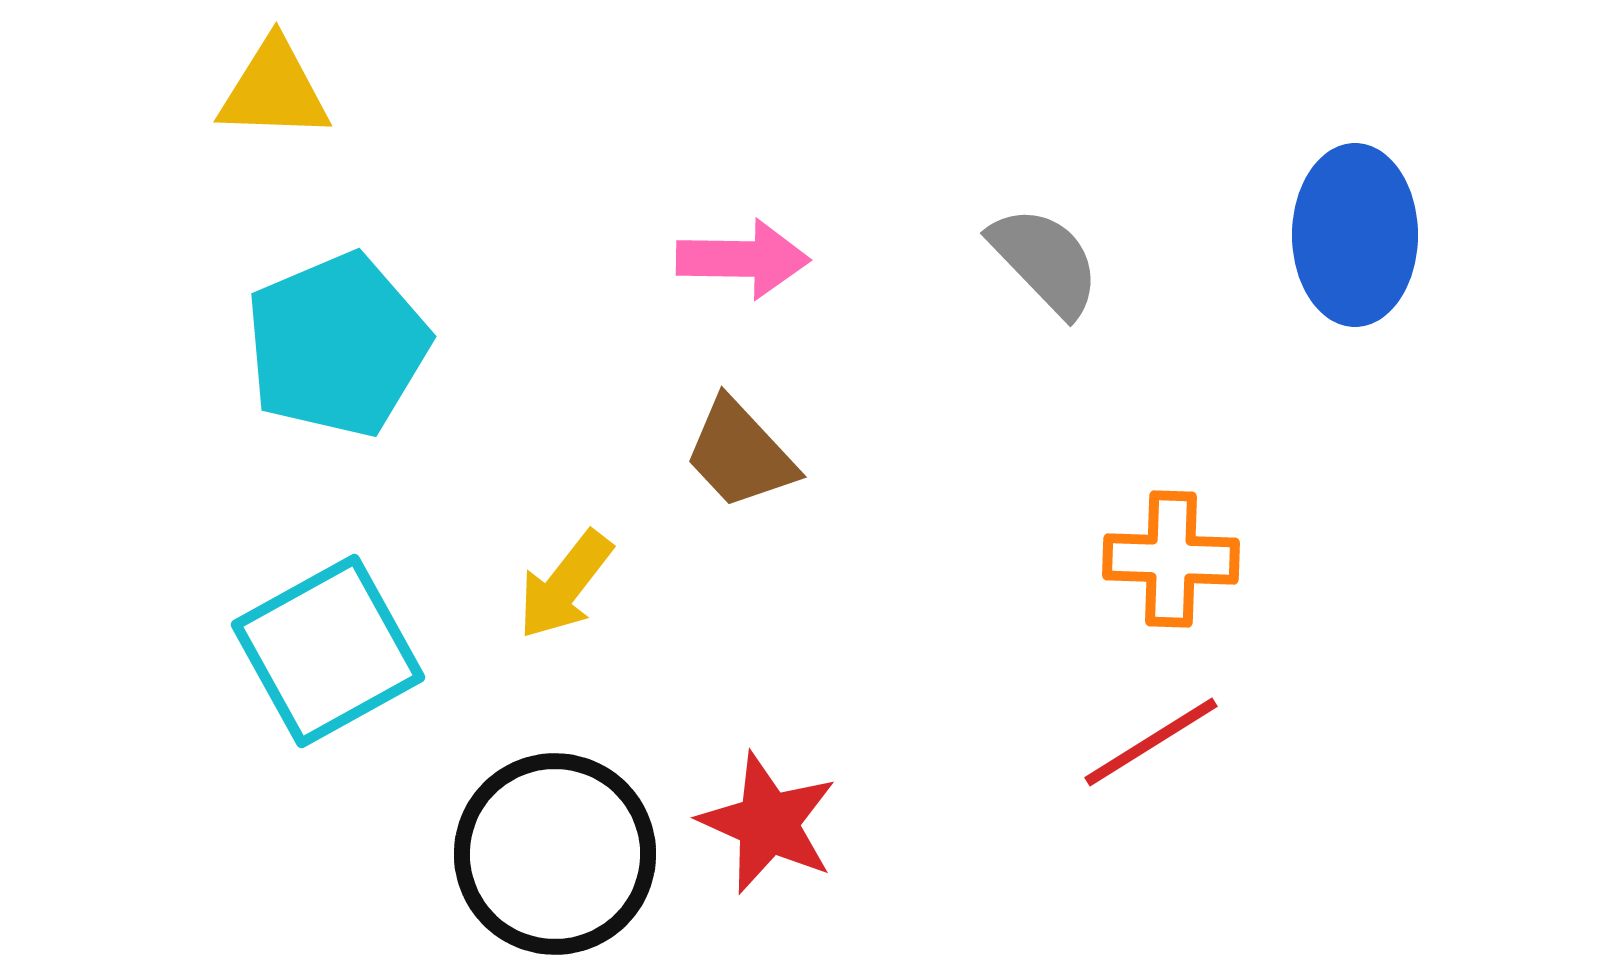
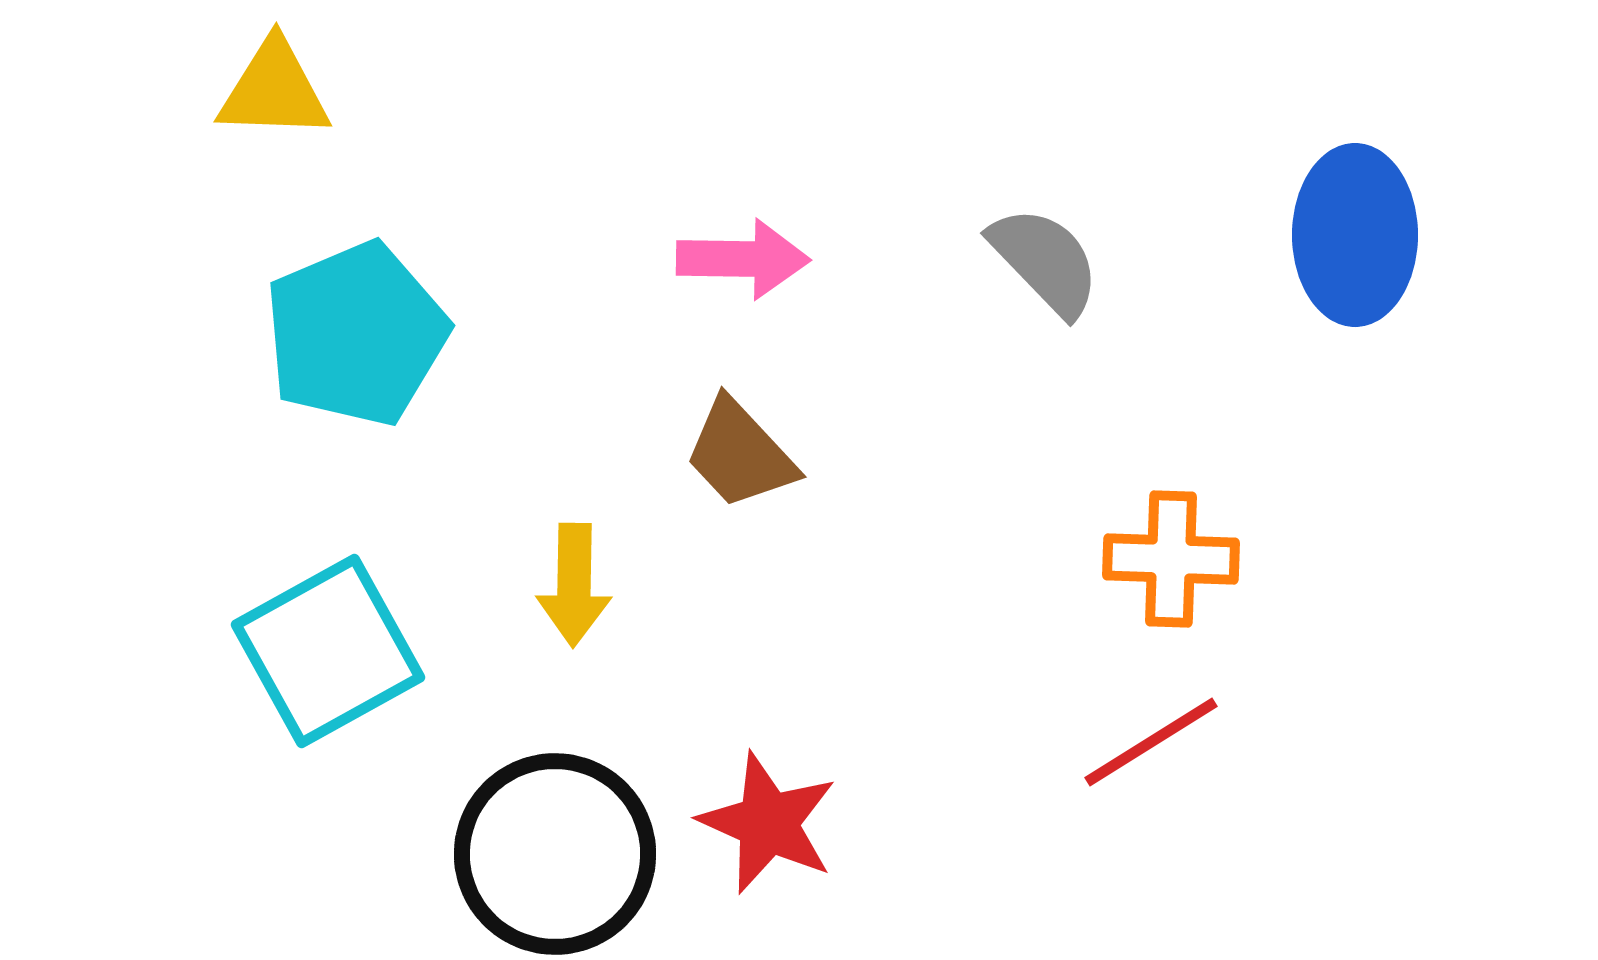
cyan pentagon: moved 19 px right, 11 px up
yellow arrow: moved 9 px right; rotated 37 degrees counterclockwise
